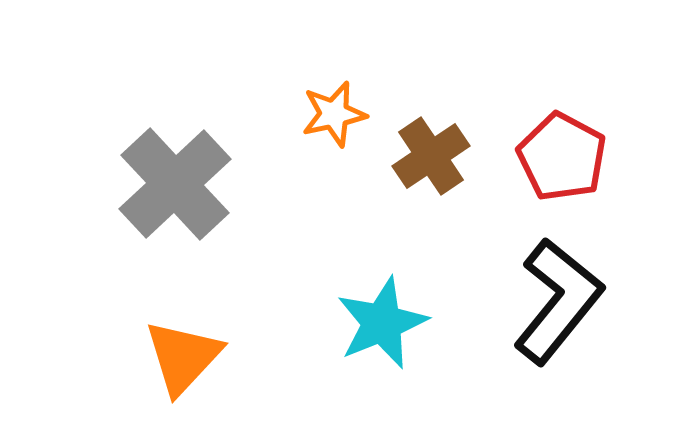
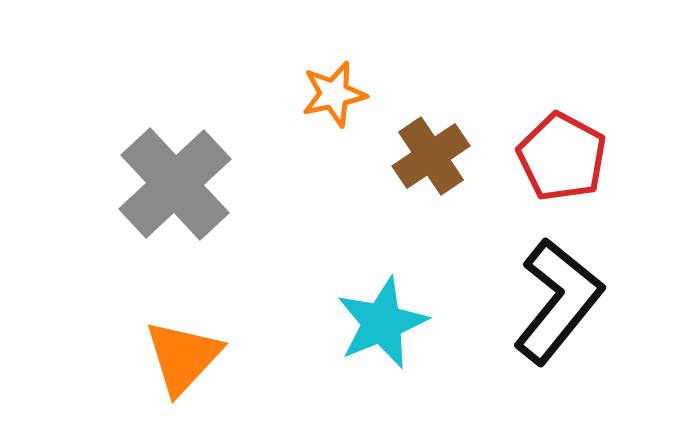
orange star: moved 20 px up
